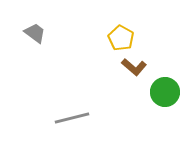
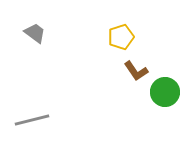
yellow pentagon: moved 1 px up; rotated 25 degrees clockwise
brown L-shape: moved 2 px right, 4 px down; rotated 15 degrees clockwise
gray line: moved 40 px left, 2 px down
